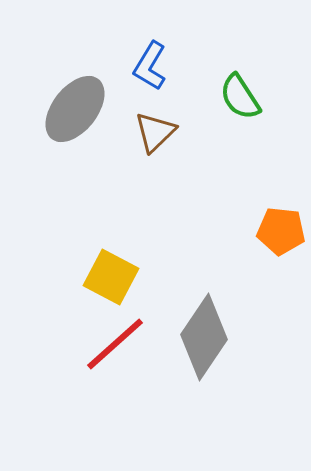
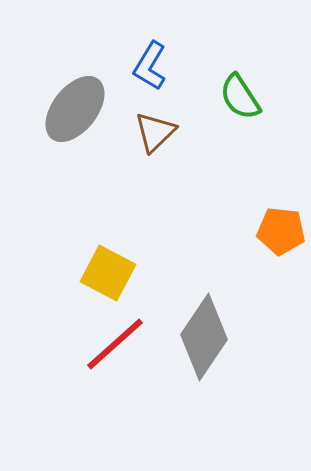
yellow square: moved 3 px left, 4 px up
